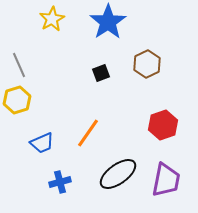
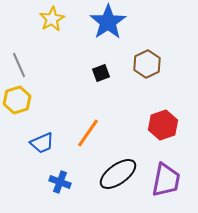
blue cross: rotated 35 degrees clockwise
